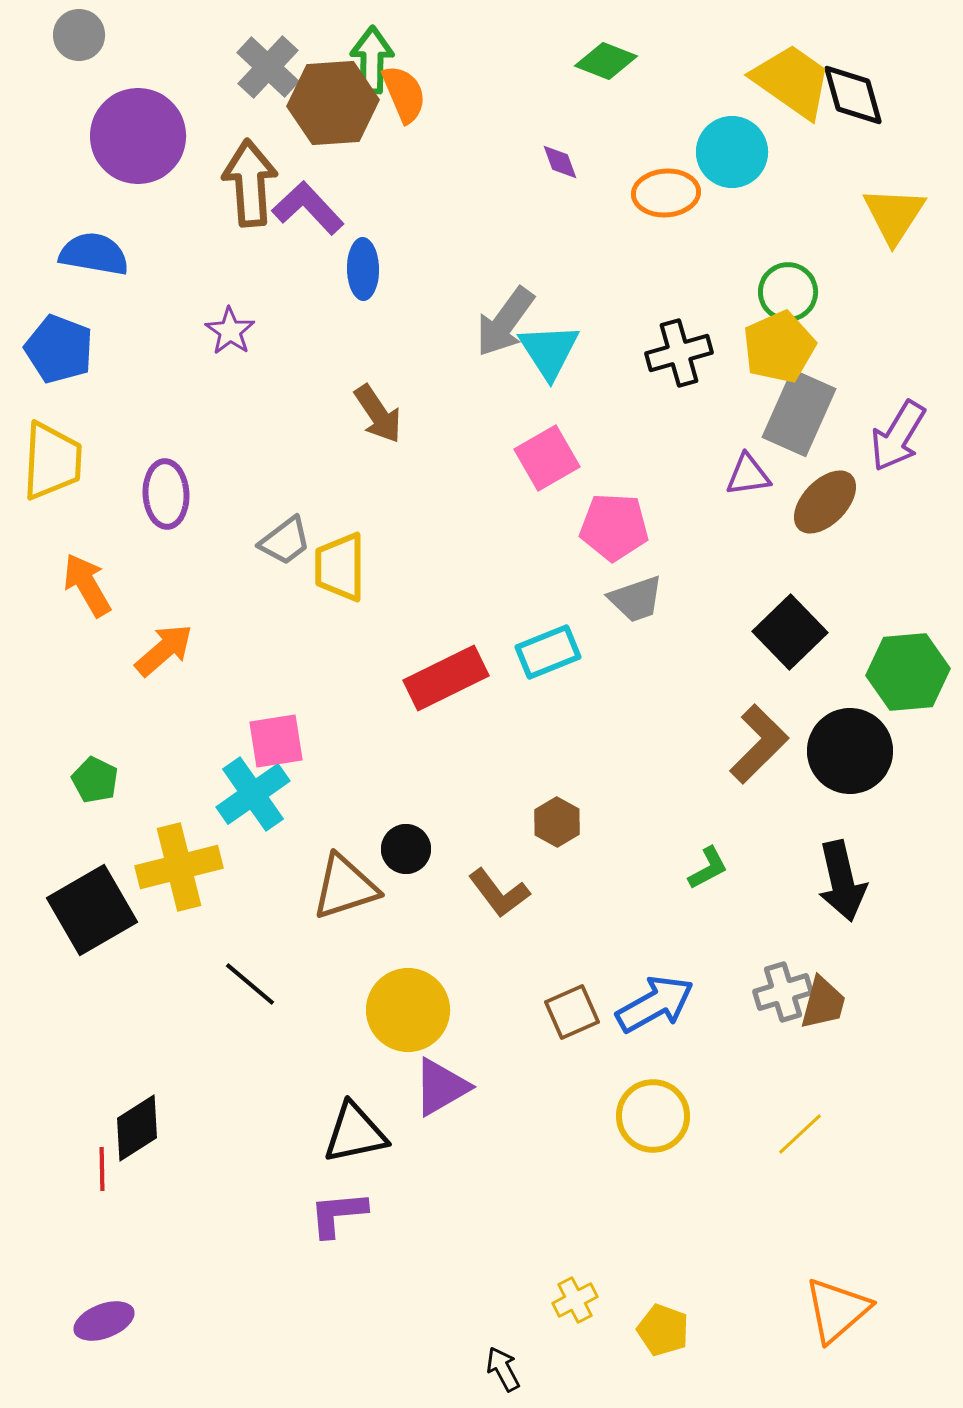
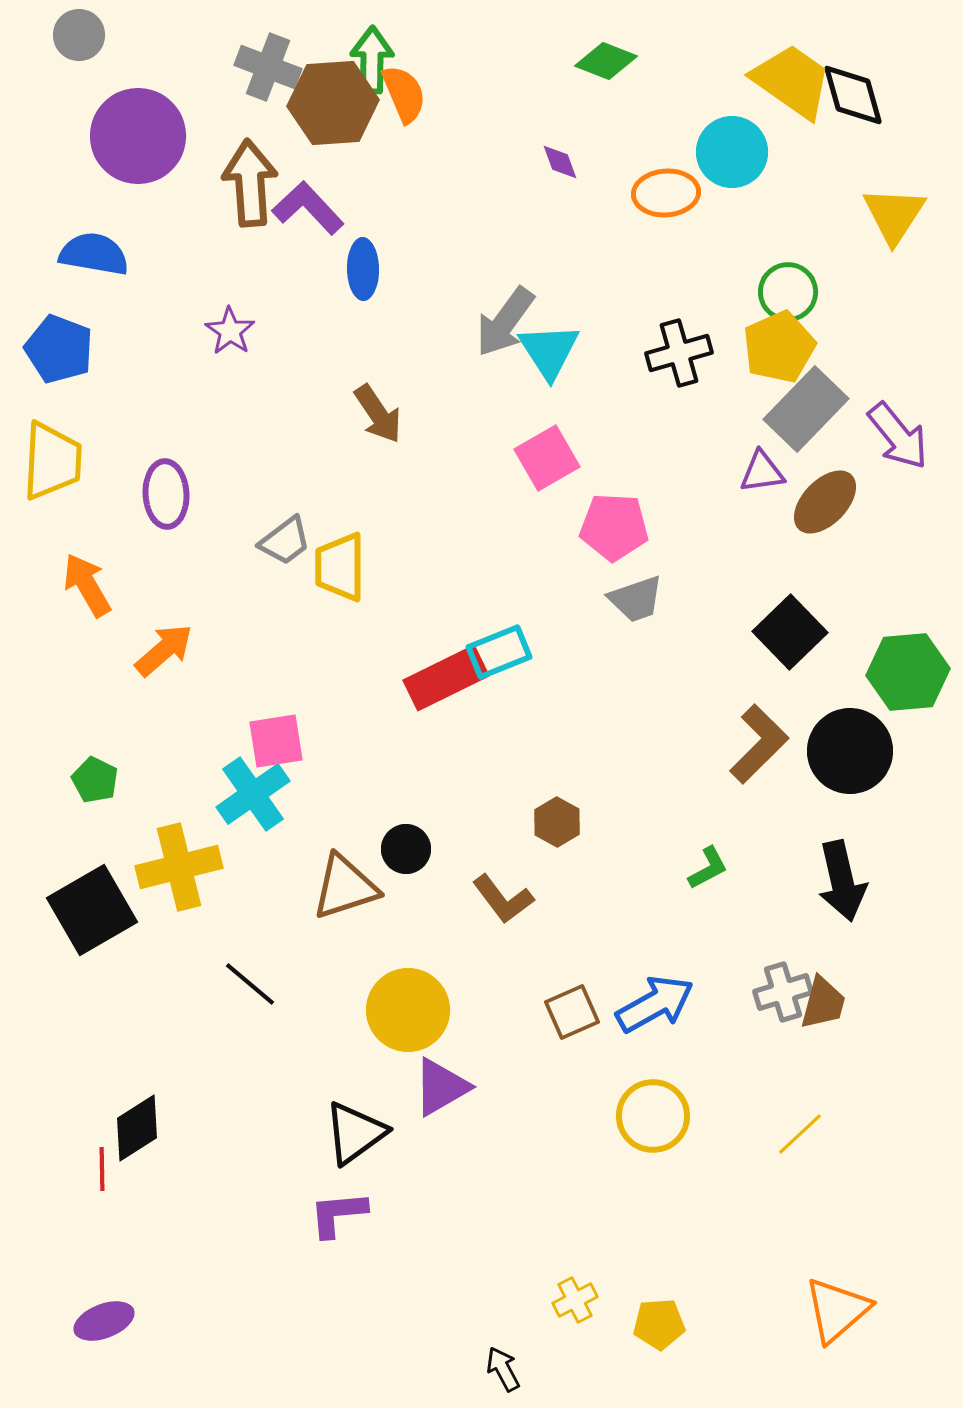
gray cross at (268, 67): rotated 22 degrees counterclockwise
gray rectangle at (799, 413): moved 7 px right, 4 px up; rotated 20 degrees clockwise
purple arrow at (898, 436): rotated 70 degrees counterclockwise
purple triangle at (748, 475): moved 14 px right, 3 px up
cyan rectangle at (548, 652): moved 49 px left
brown L-shape at (499, 893): moved 4 px right, 6 px down
black triangle at (355, 1133): rotated 24 degrees counterclockwise
yellow pentagon at (663, 1330): moved 4 px left, 6 px up; rotated 24 degrees counterclockwise
